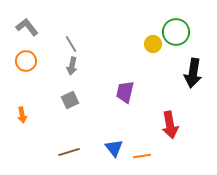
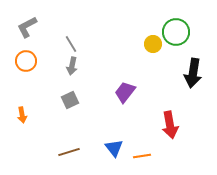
gray L-shape: rotated 80 degrees counterclockwise
purple trapezoid: rotated 25 degrees clockwise
